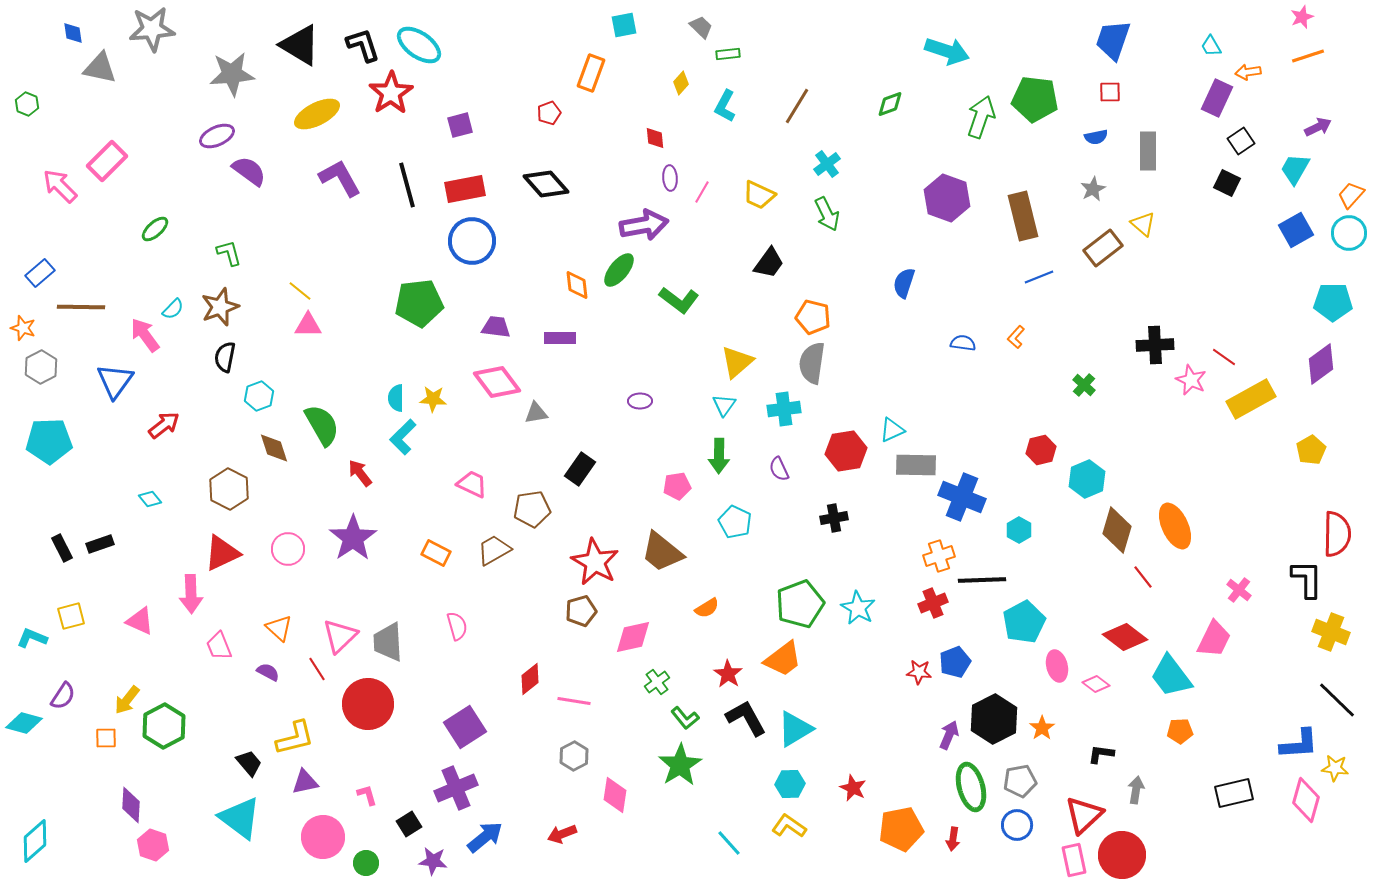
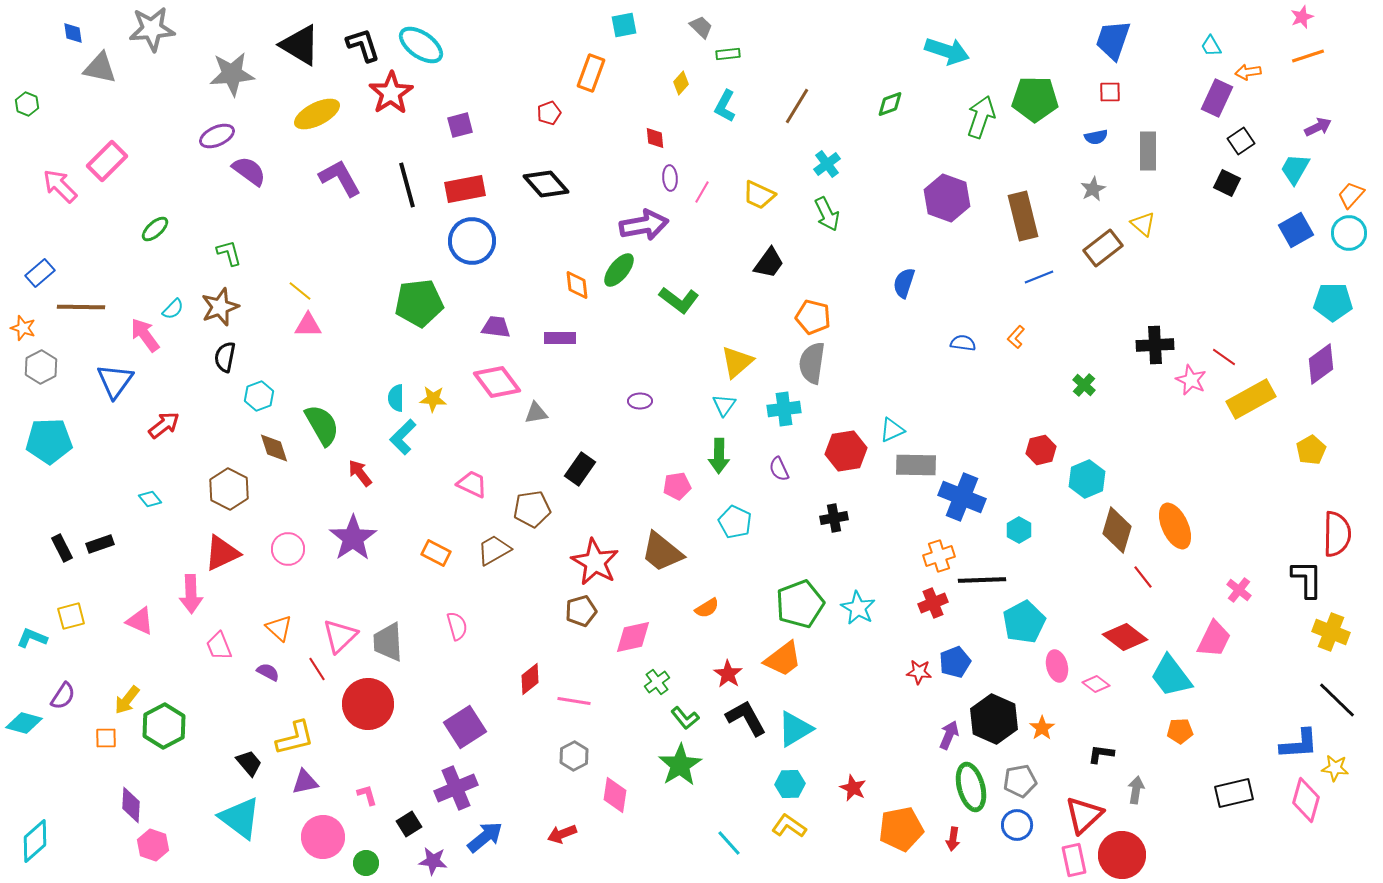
cyan ellipse at (419, 45): moved 2 px right
green pentagon at (1035, 99): rotated 6 degrees counterclockwise
black hexagon at (994, 719): rotated 9 degrees counterclockwise
